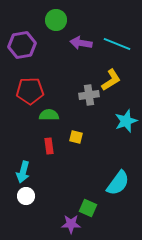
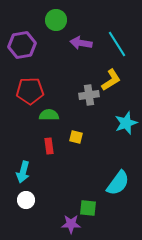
cyan line: rotated 36 degrees clockwise
cyan star: moved 2 px down
white circle: moved 4 px down
green square: rotated 18 degrees counterclockwise
